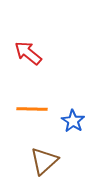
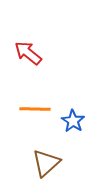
orange line: moved 3 px right
brown triangle: moved 2 px right, 2 px down
